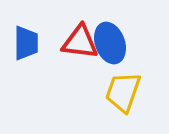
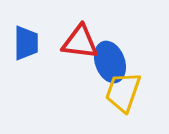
blue ellipse: moved 19 px down
